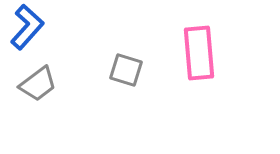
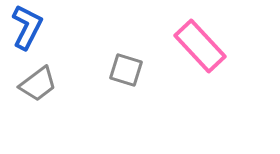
blue L-shape: rotated 15 degrees counterclockwise
pink rectangle: moved 1 px right, 7 px up; rotated 38 degrees counterclockwise
